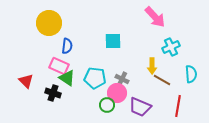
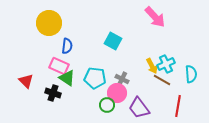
cyan square: rotated 30 degrees clockwise
cyan cross: moved 5 px left, 17 px down
yellow arrow: rotated 28 degrees counterclockwise
purple trapezoid: moved 1 px left, 1 px down; rotated 30 degrees clockwise
